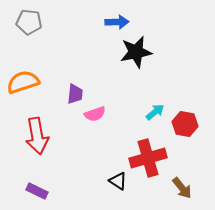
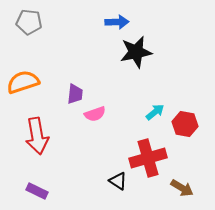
brown arrow: rotated 20 degrees counterclockwise
